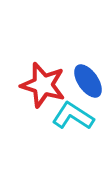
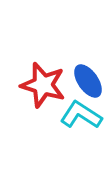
cyan L-shape: moved 8 px right, 1 px up
